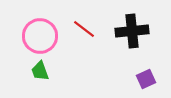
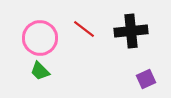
black cross: moved 1 px left
pink circle: moved 2 px down
green trapezoid: rotated 25 degrees counterclockwise
